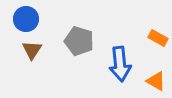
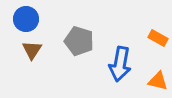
blue arrow: rotated 16 degrees clockwise
orange triangle: moved 2 px right; rotated 15 degrees counterclockwise
